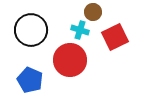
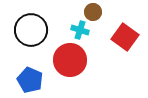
red square: moved 10 px right; rotated 28 degrees counterclockwise
